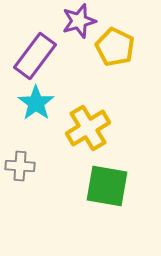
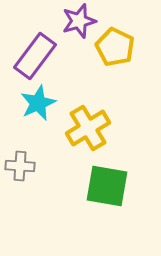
cyan star: moved 2 px right; rotated 12 degrees clockwise
